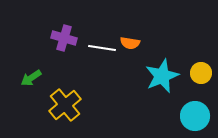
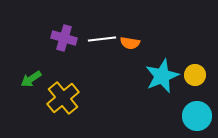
white line: moved 9 px up; rotated 16 degrees counterclockwise
yellow circle: moved 6 px left, 2 px down
green arrow: moved 1 px down
yellow cross: moved 2 px left, 7 px up
cyan circle: moved 2 px right
